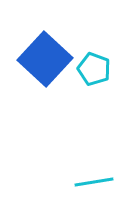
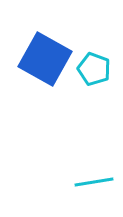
blue square: rotated 14 degrees counterclockwise
